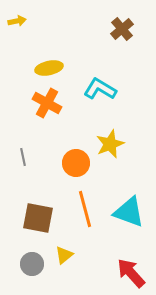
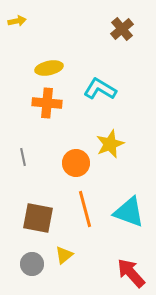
orange cross: rotated 24 degrees counterclockwise
